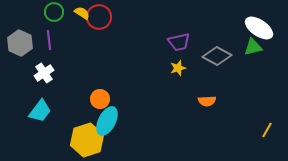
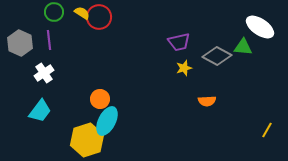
white ellipse: moved 1 px right, 1 px up
green triangle: moved 10 px left; rotated 18 degrees clockwise
yellow star: moved 6 px right
